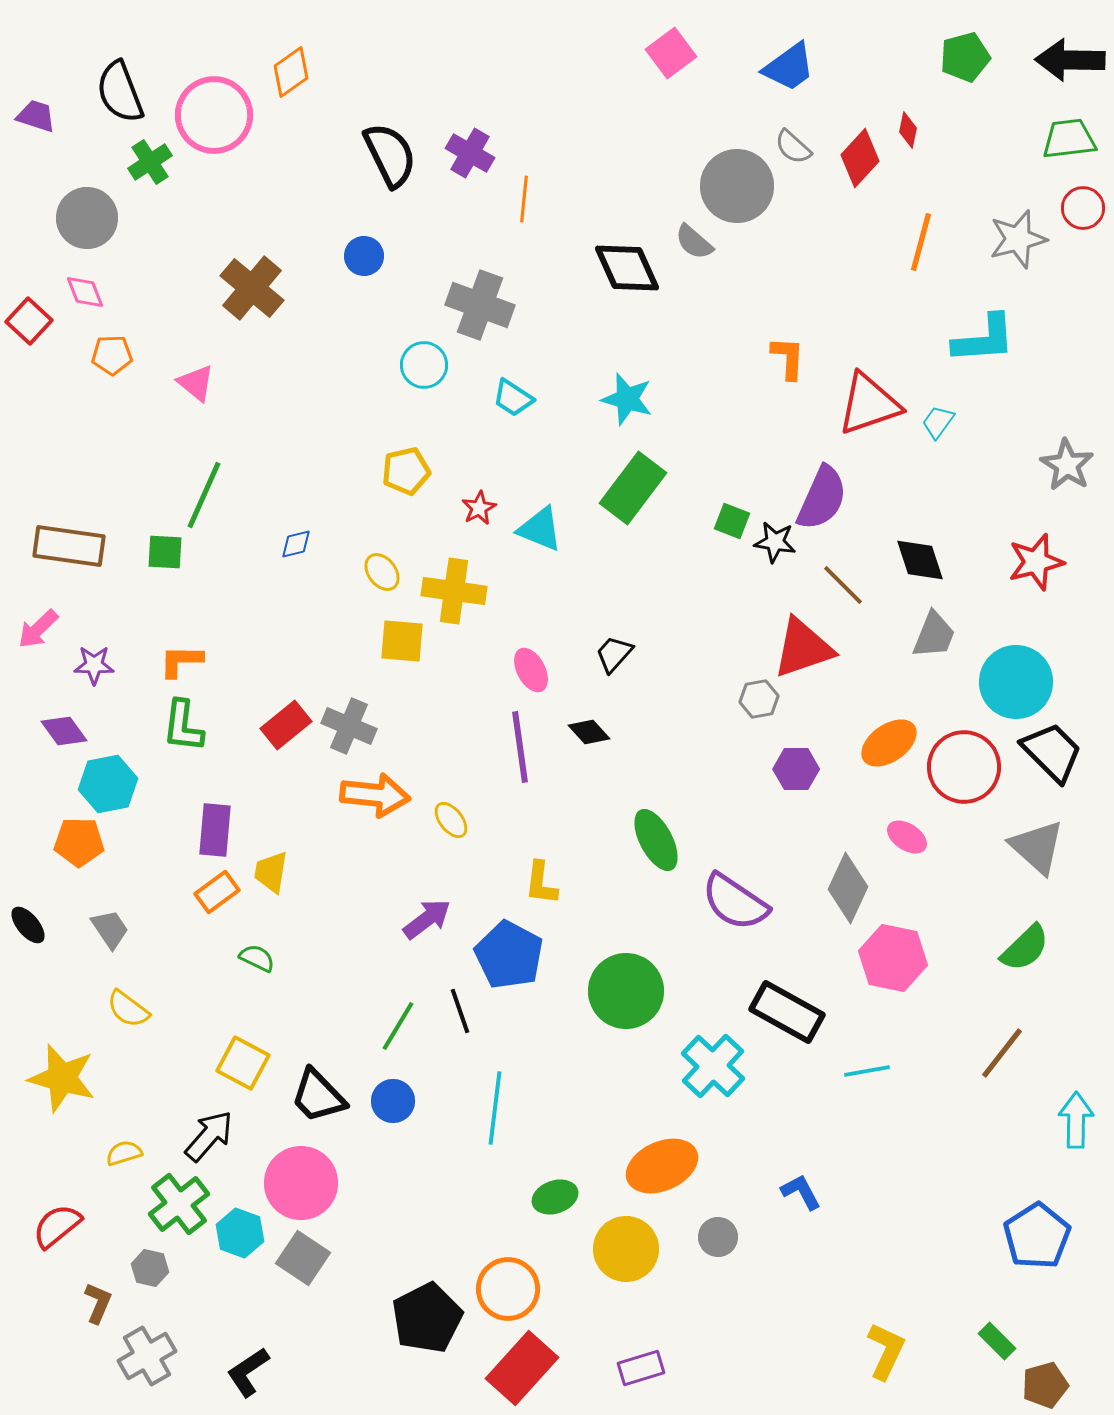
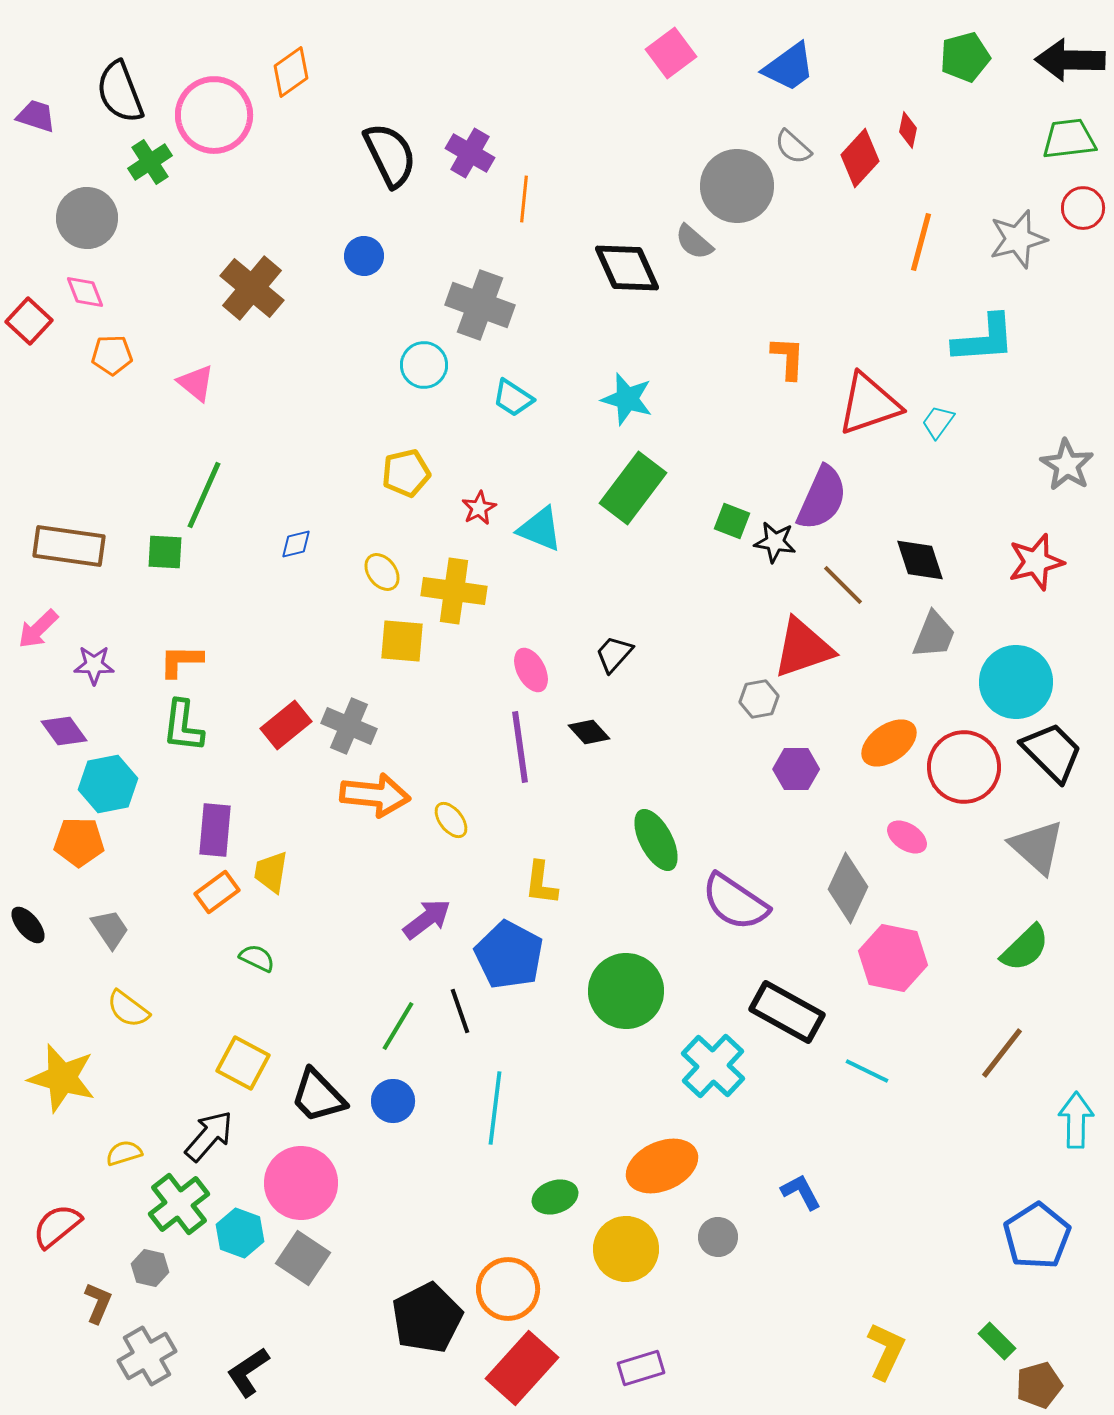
yellow pentagon at (406, 471): moved 2 px down
cyan line at (867, 1071): rotated 36 degrees clockwise
brown pentagon at (1045, 1385): moved 6 px left
